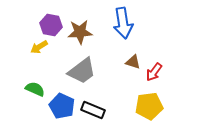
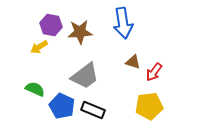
gray trapezoid: moved 3 px right, 5 px down
